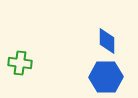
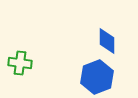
blue hexagon: moved 9 px left; rotated 20 degrees counterclockwise
